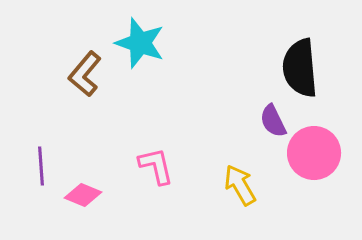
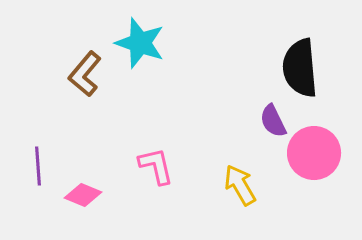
purple line: moved 3 px left
